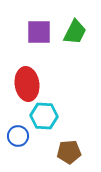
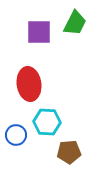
green trapezoid: moved 9 px up
red ellipse: moved 2 px right
cyan hexagon: moved 3 px right, 6 px down
blue circle: moved 2 px left, 1 px up
